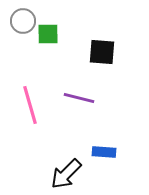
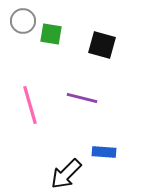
green square: moved 3 px right; rotated 10 degrees clockwise
black square: moved 7 px up; rotated 12 degrees clockwise
purple line: moved 3 px right
